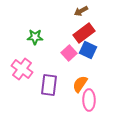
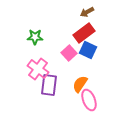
brown arrow: moved 6 px right, 1 px down
pink cross: moved 16 px right
pink ellipse: rotated 20 degrees counterclockwise
